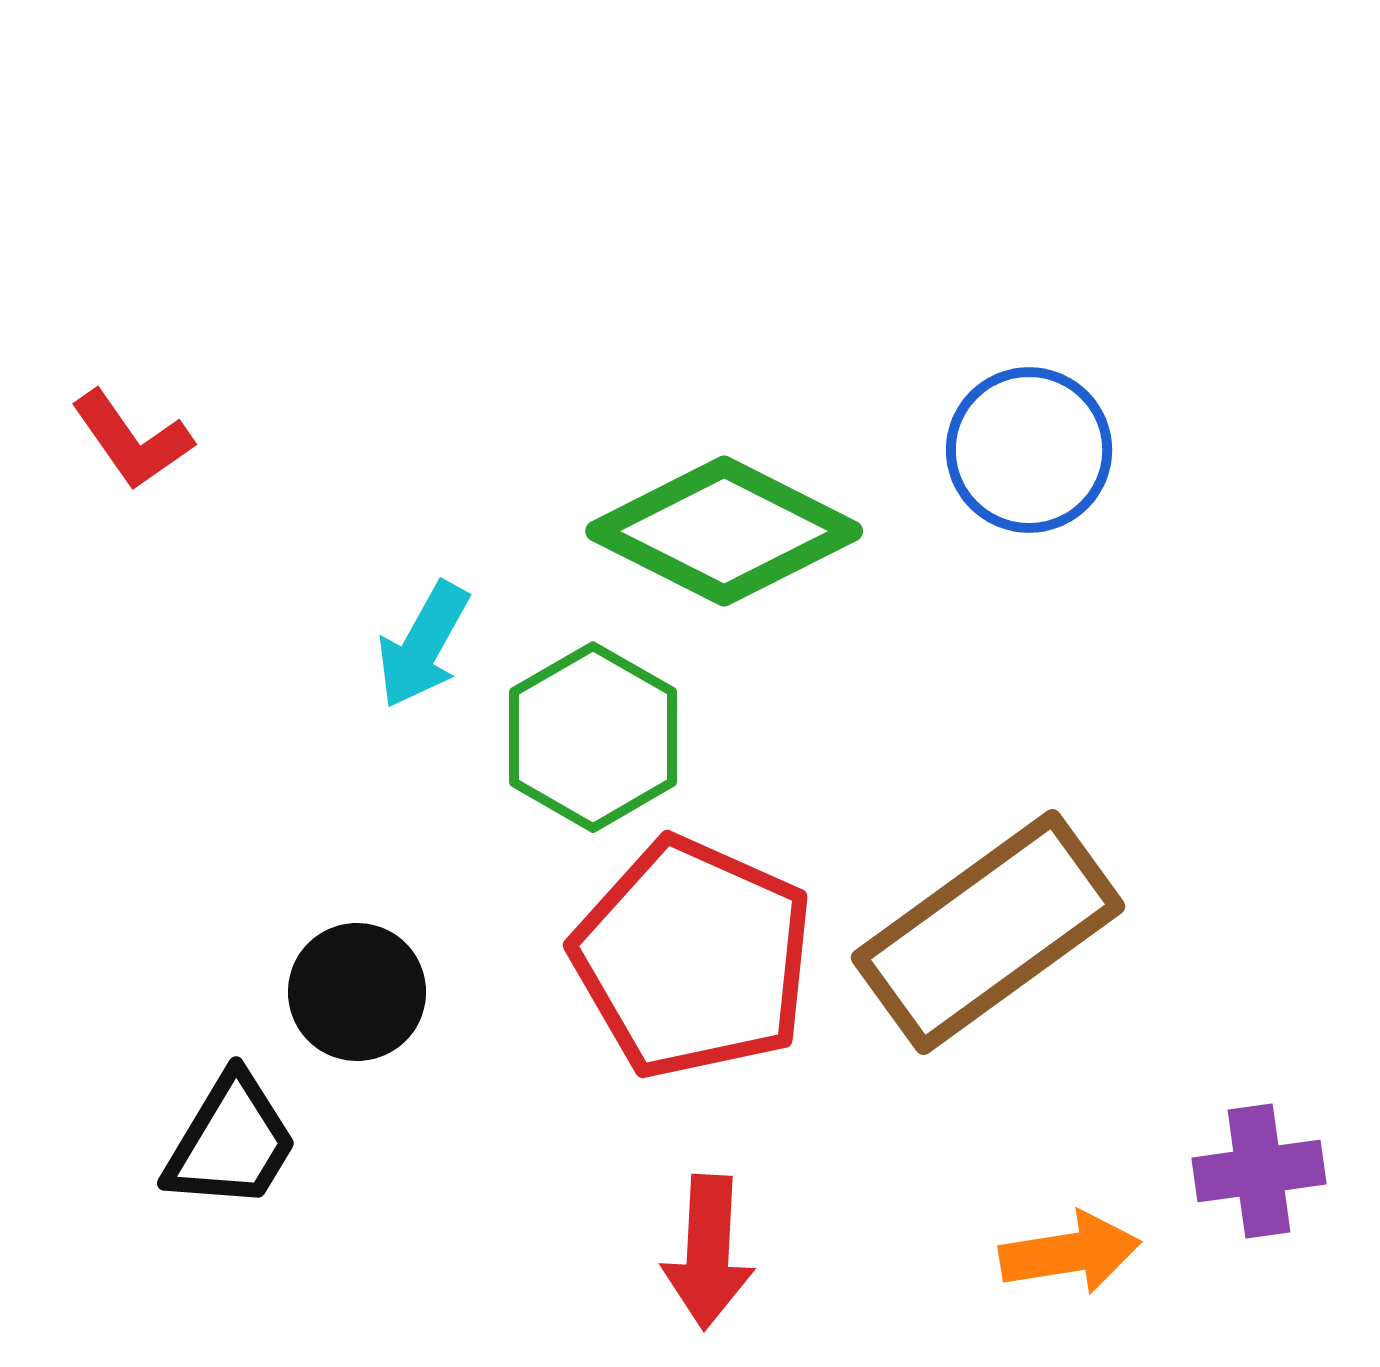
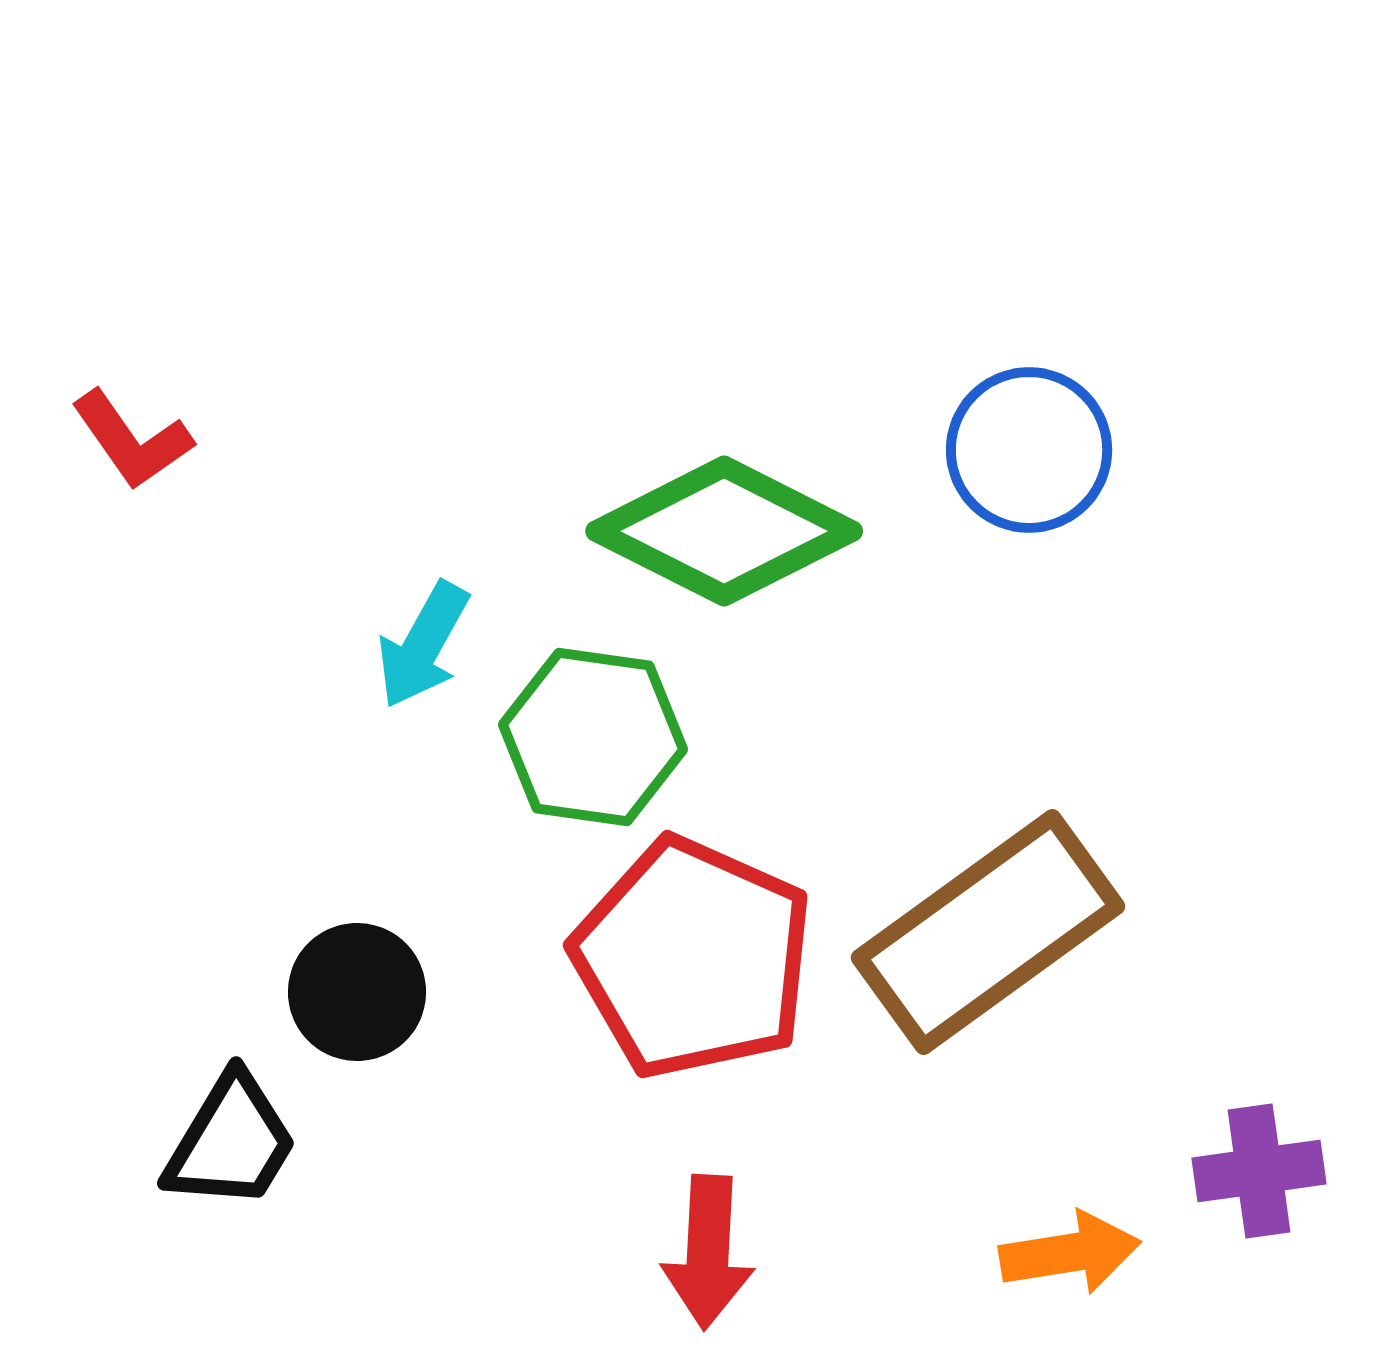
green hexagon: rotated 22 degrees counterclockwise
